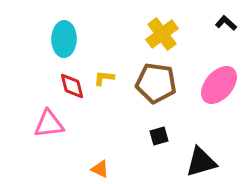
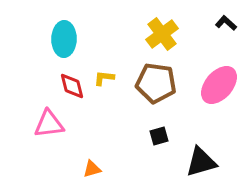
orange triangle: moved 8 px left; rotated 42 degrees counterclockwise
